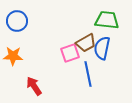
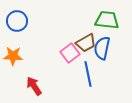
pink square: rotated 18 degrees counterclockwise
